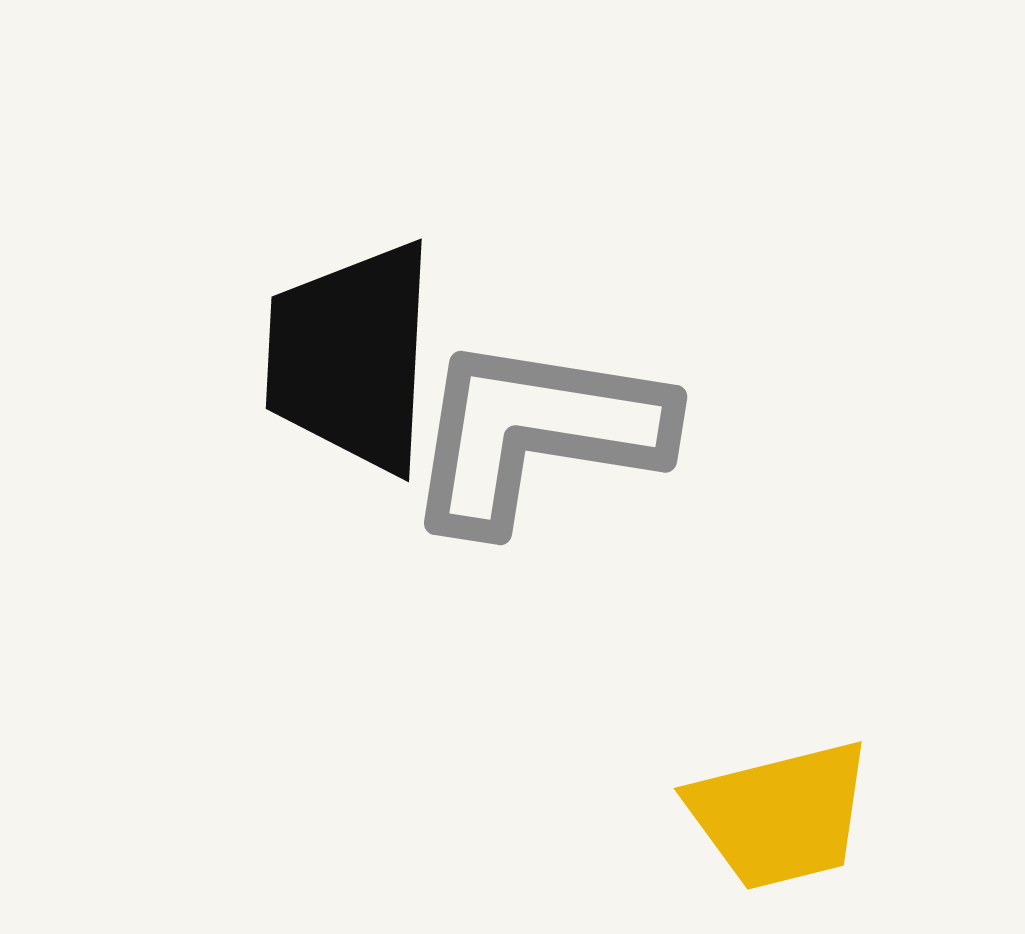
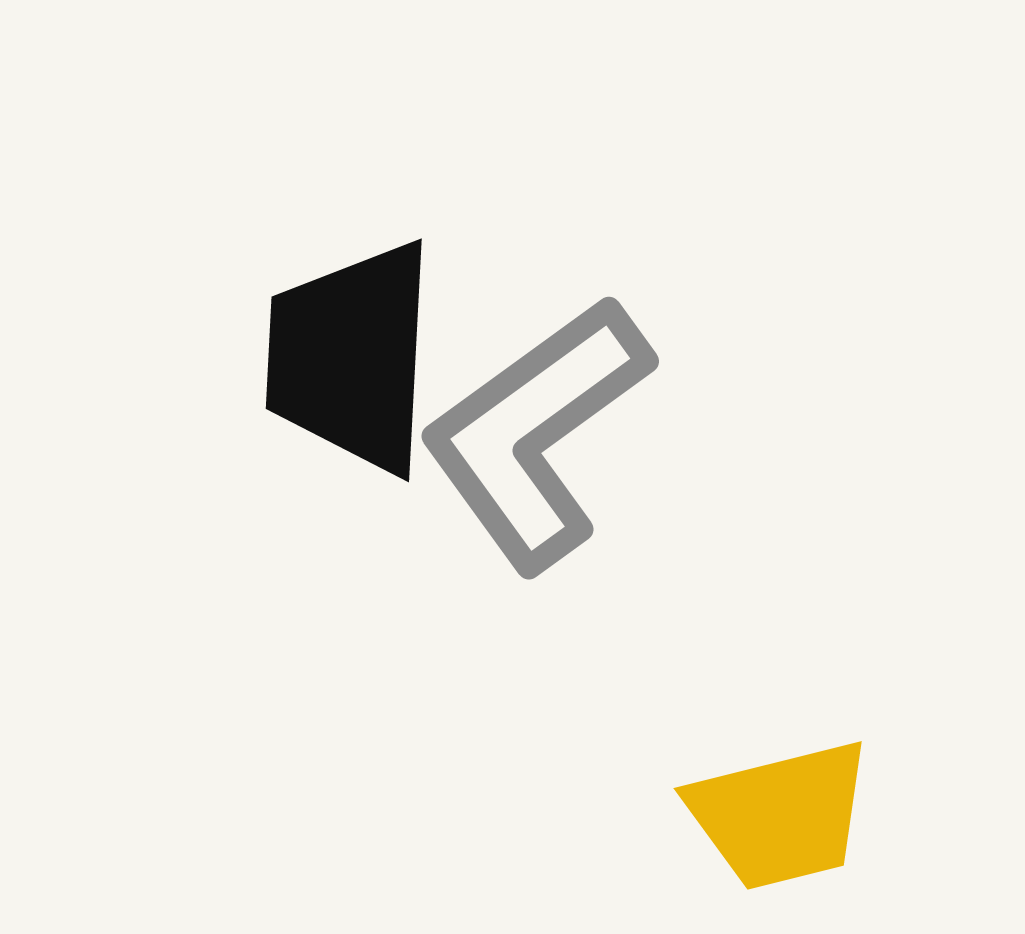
gray L-shape: rotated 45 degrees counterclockwise
